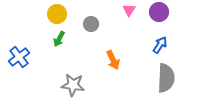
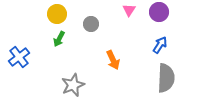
gray star: rotated 30 degrees counterclockwise
